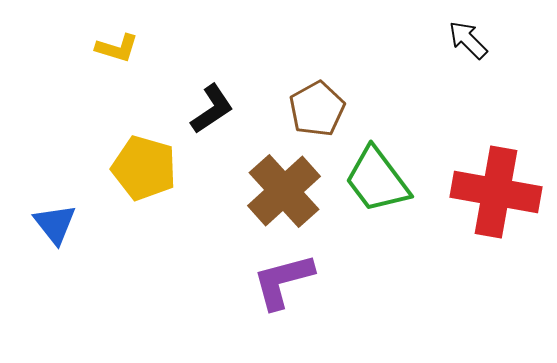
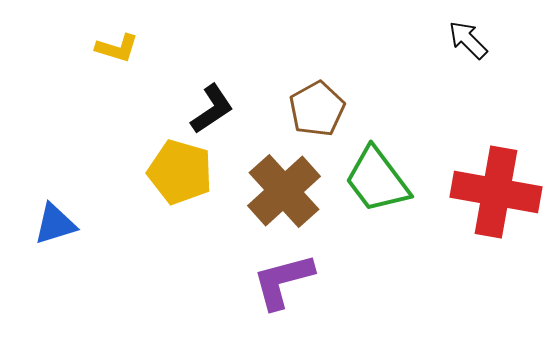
yellow pentagon: moved 36 px right, 4 px down
blue triangle: rotated 51 degrees clockwise
